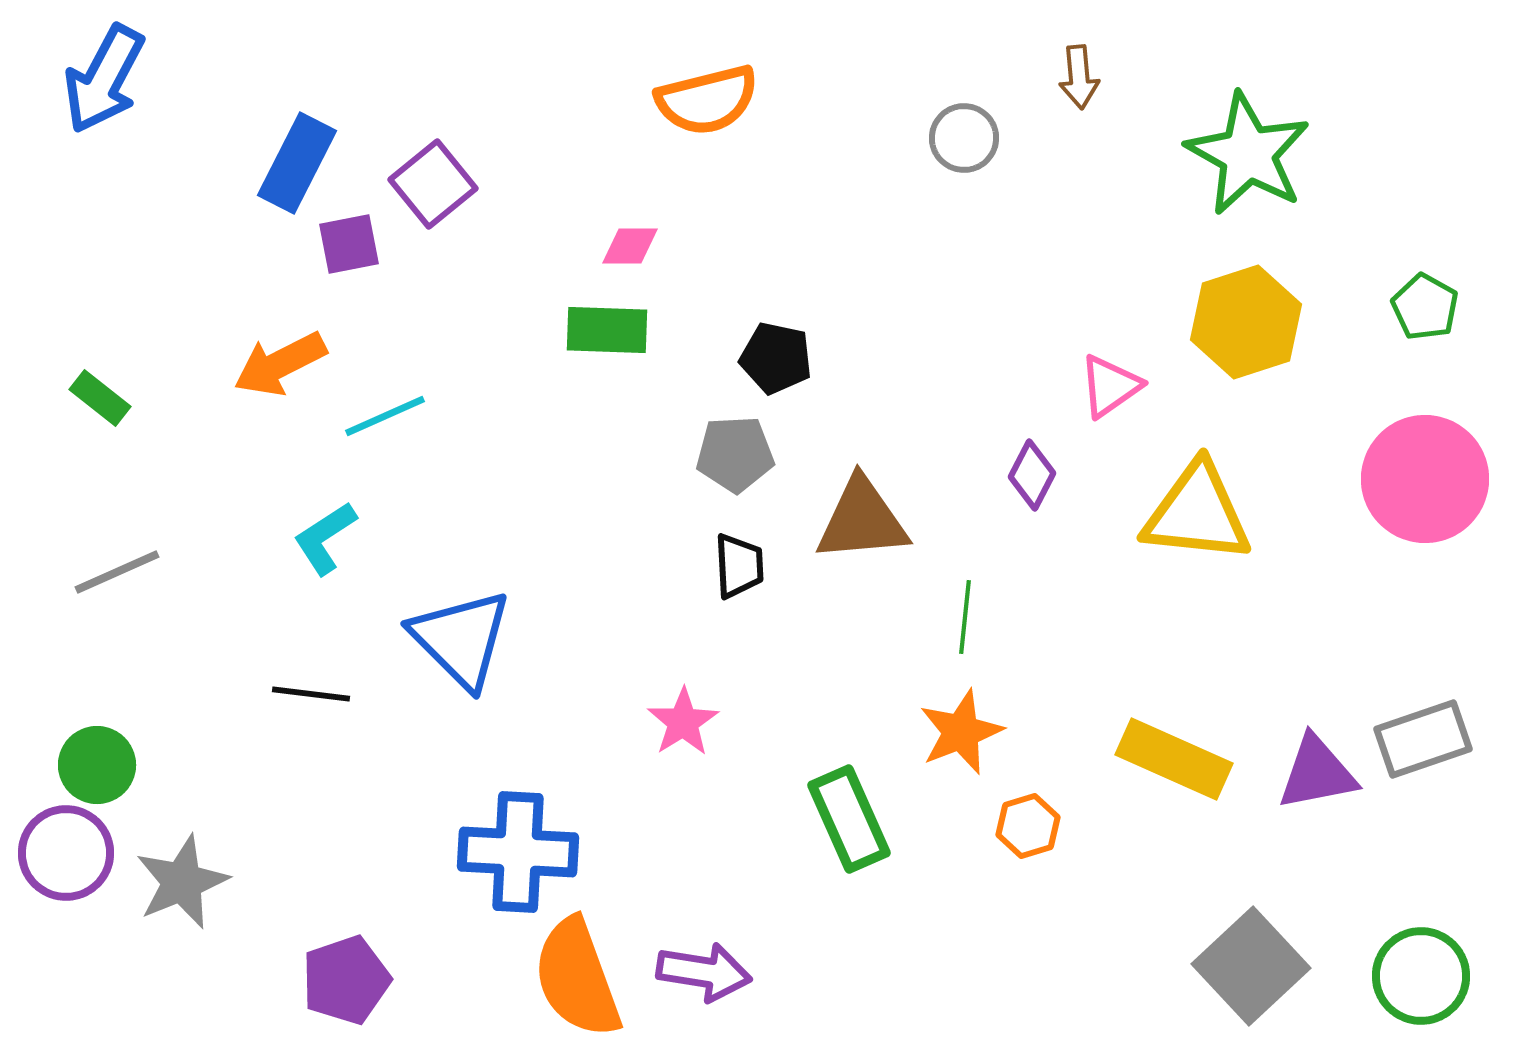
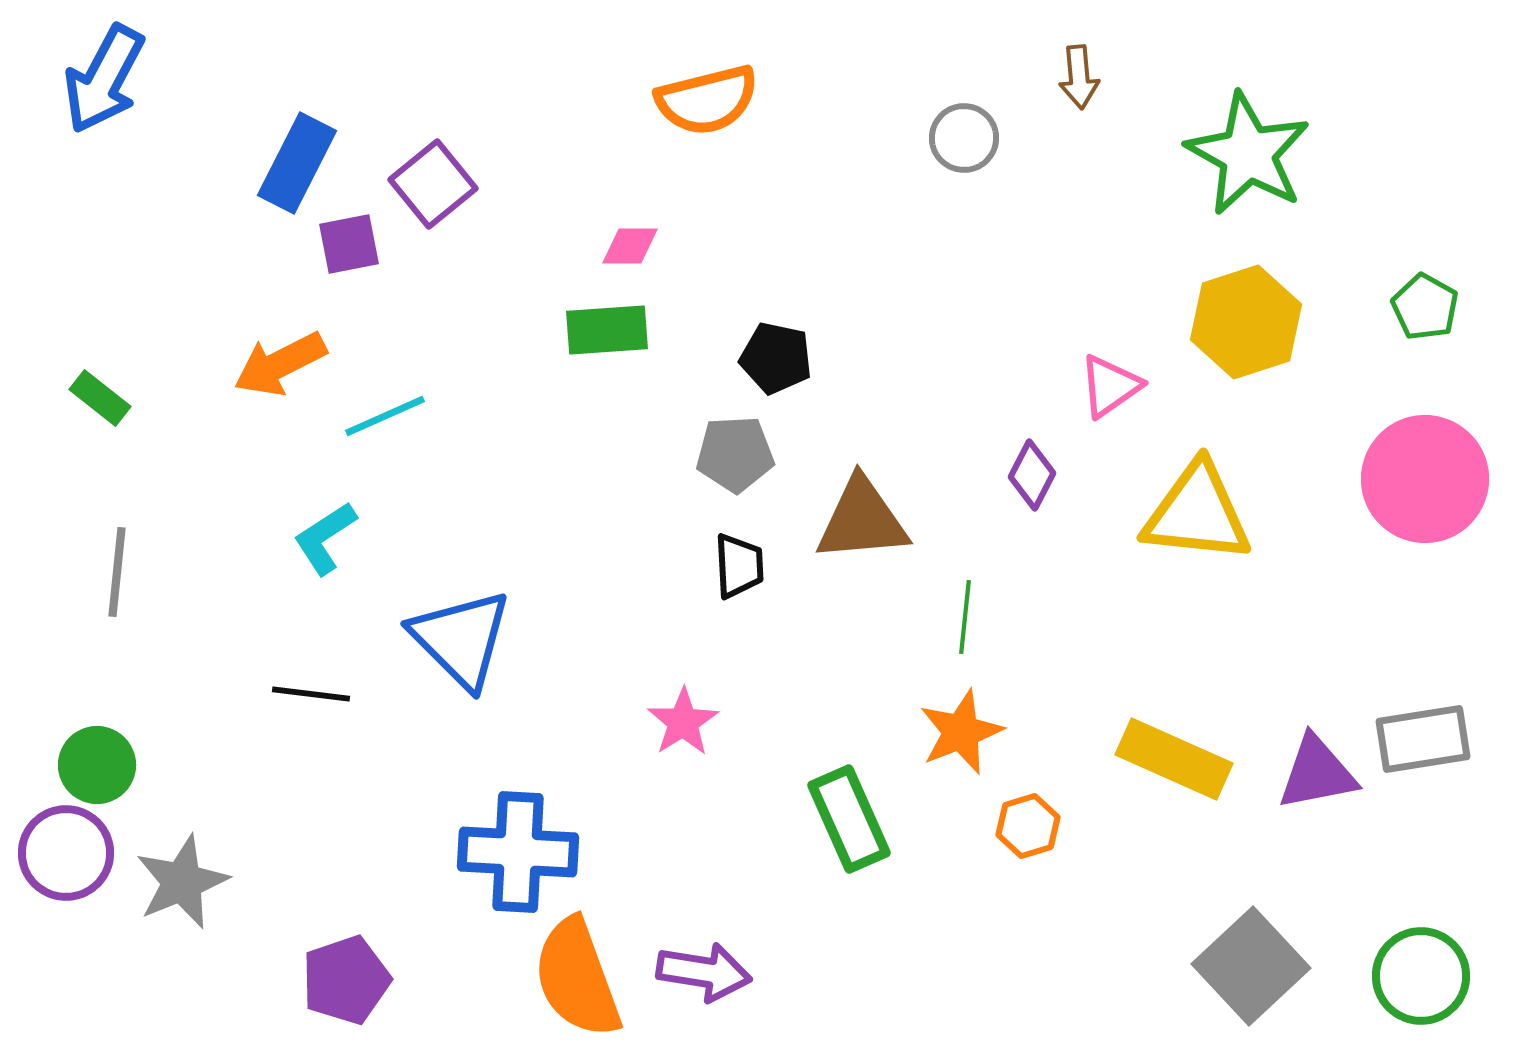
green rectangle at (607, 330): rotated 6 degrees counterclockwise
gray line at (117, 572): rotated 60 degrees counterclockwise
gray rectangle at (1423, 739): rotated 10 degrees clockwise
